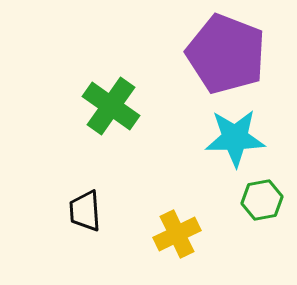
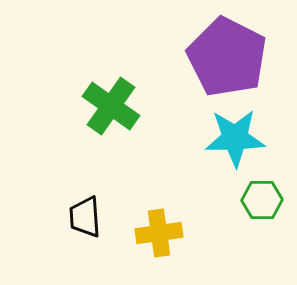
purple pentagon: moved 1 px right, 3 px down; rotated 6 degrees clockwise
green hexagon: rotated 9 degrees clockwise
black trapezoid: moved 6 px down
yellow cross: moved 18 px left, 1 px up; rotated 18 degrees clockwise
